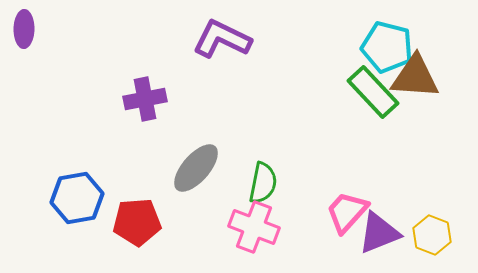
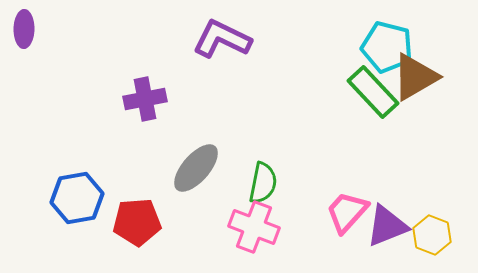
brown triangle: rotated 34 degrees counterclockwise
purple triangle: moved 8 px right, 7 px up
